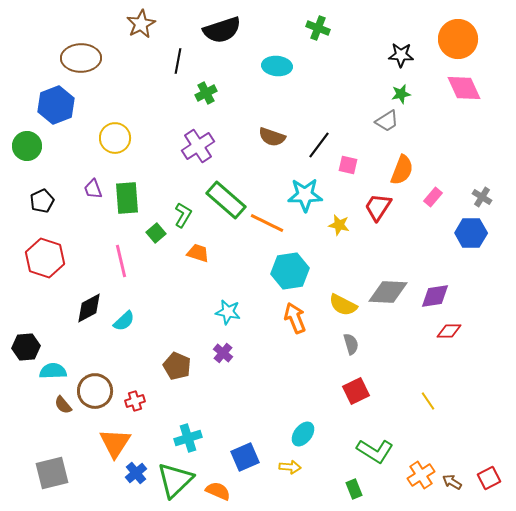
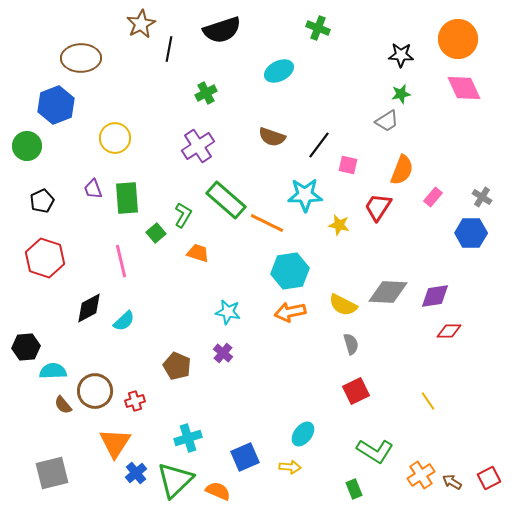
black line at (178, 61): moved 9 px left, 12 px up
cyan ellipse at (277, 66): moved 2 px right, 5 px down; rotated 32 degrees counterclockwise
orange arrow at (295, 318): moved 5 px left, 6 px up; rotated 80 degrees counterclockwise
